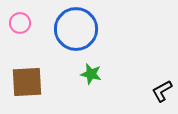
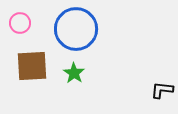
green star: moved 17 px left, 1 px up; rotated 20 degrees clockwise
brown square: moved 5 px right, 16 px up
black L-shape: moved 1 px up; rotated 35 degrees clockwise
